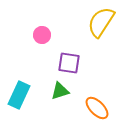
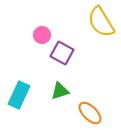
yellow semicircle: rotated 64 degrees counterclockwise
purple square: moved 7 px left, 10 px up; rotated 20 degrees clockwise
orange ellipse: moved 7 px left, 5 px down
